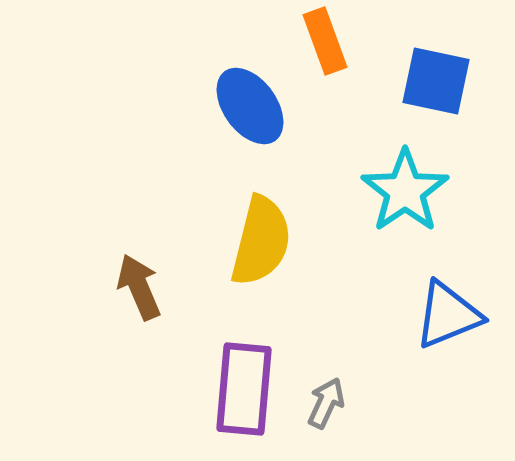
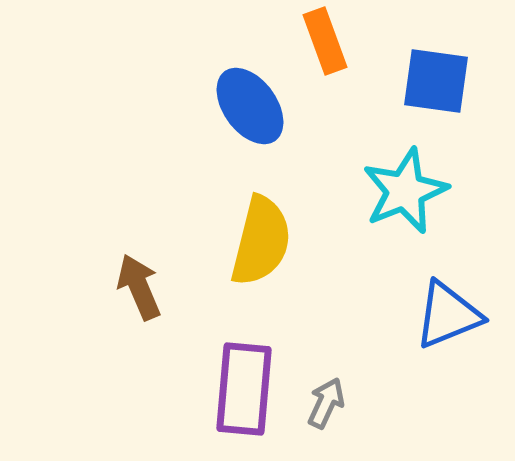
blue square: rotated 4 degrees counterclockwise
cyan star: rotated 12 degrees clockwise
